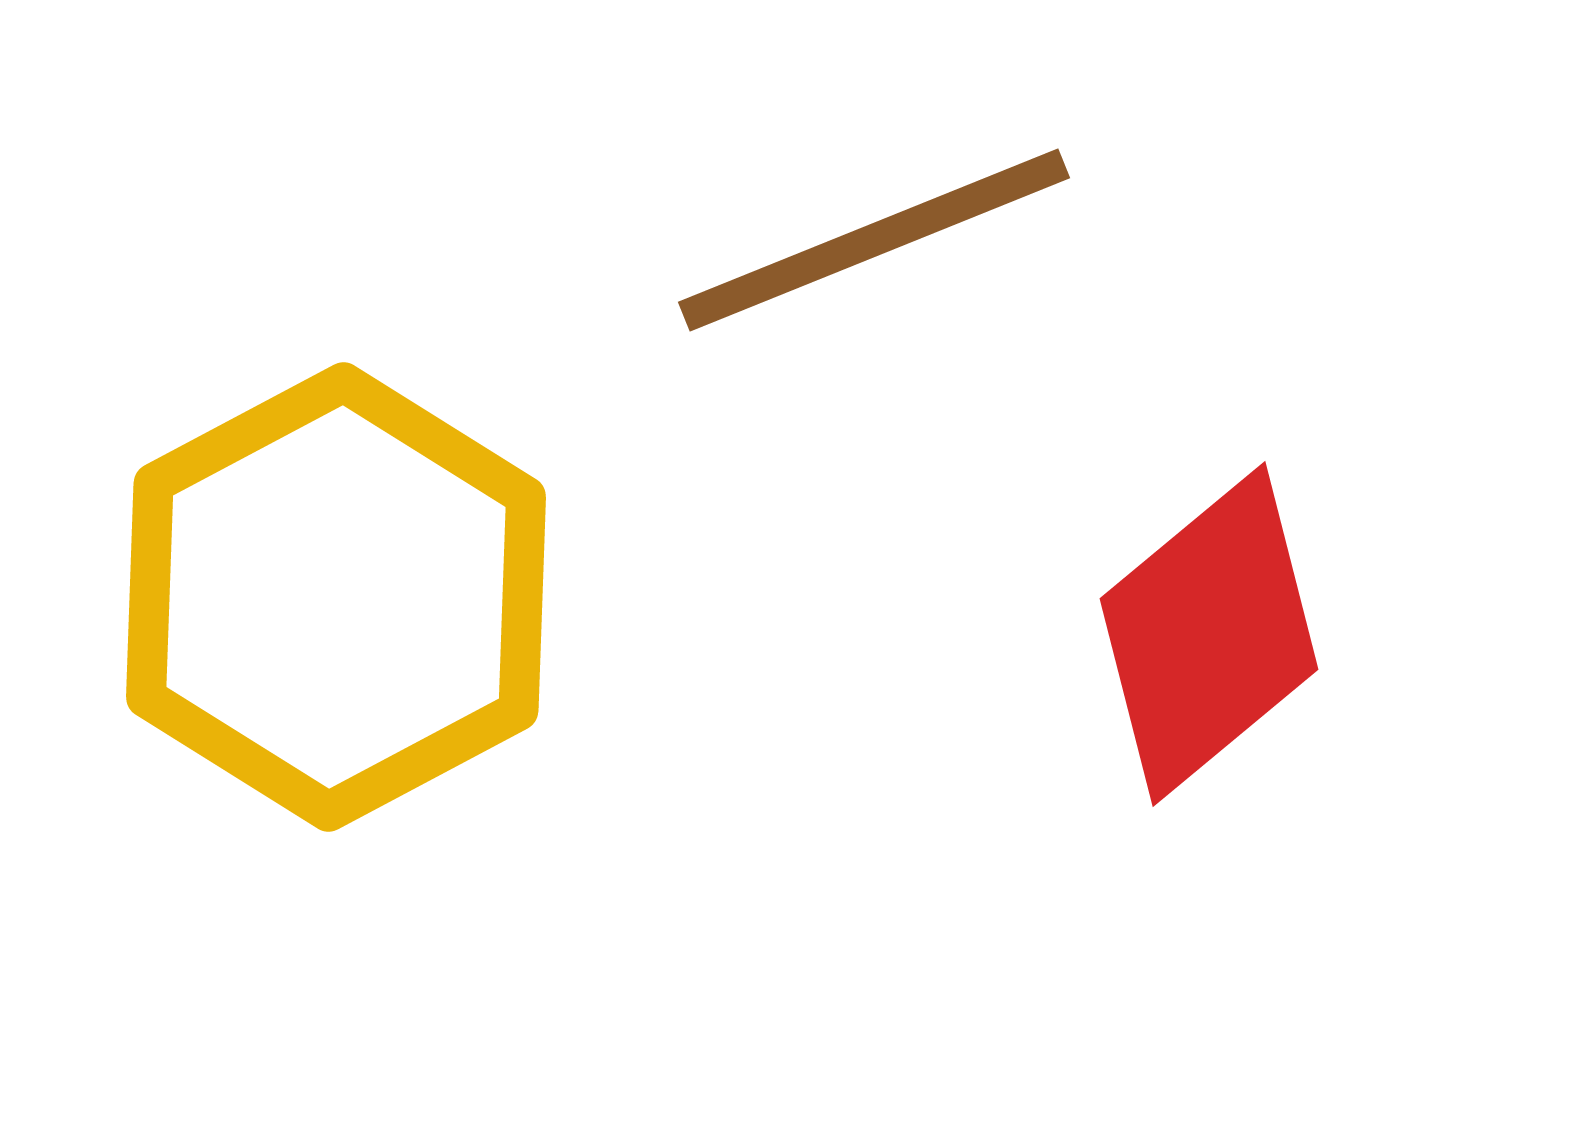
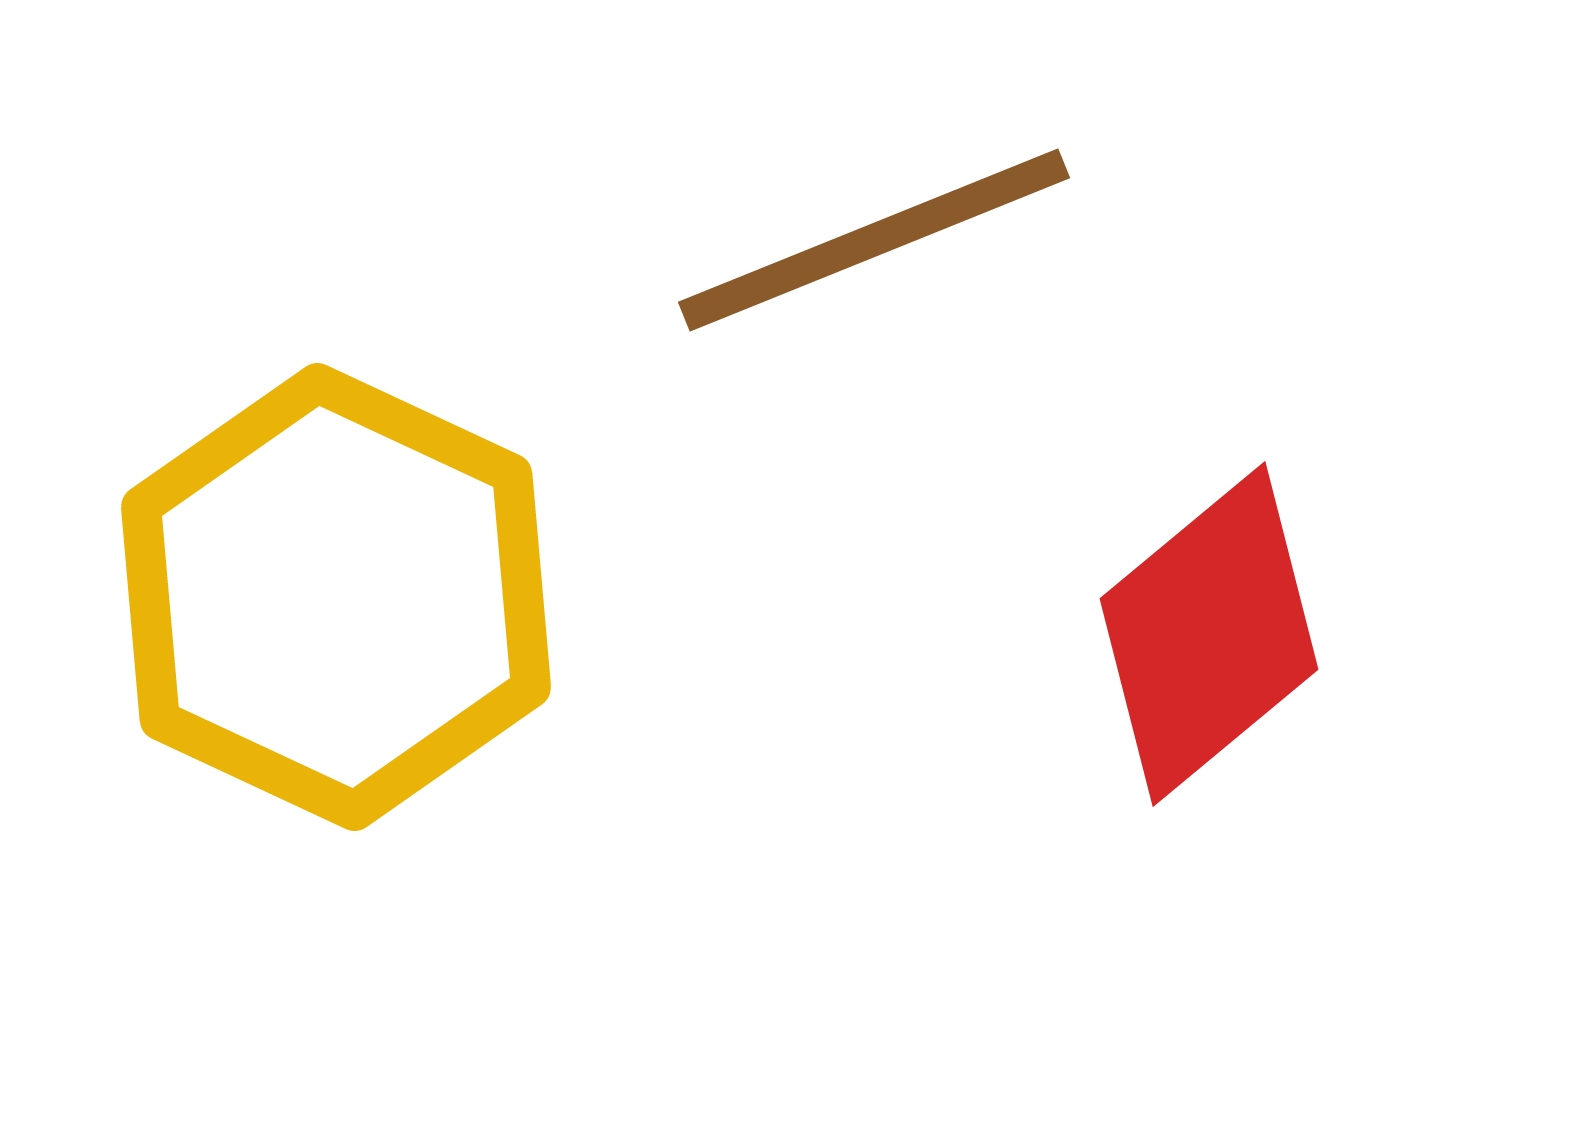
yellow hexagon: rotated 7 degrees counterclockwise
